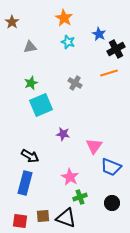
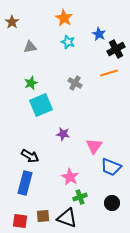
black triangle: moved 1 px right
